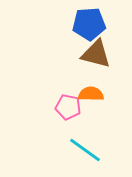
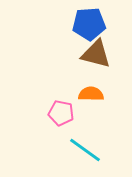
pink pentagon: moved 7 px left, 6 px down
